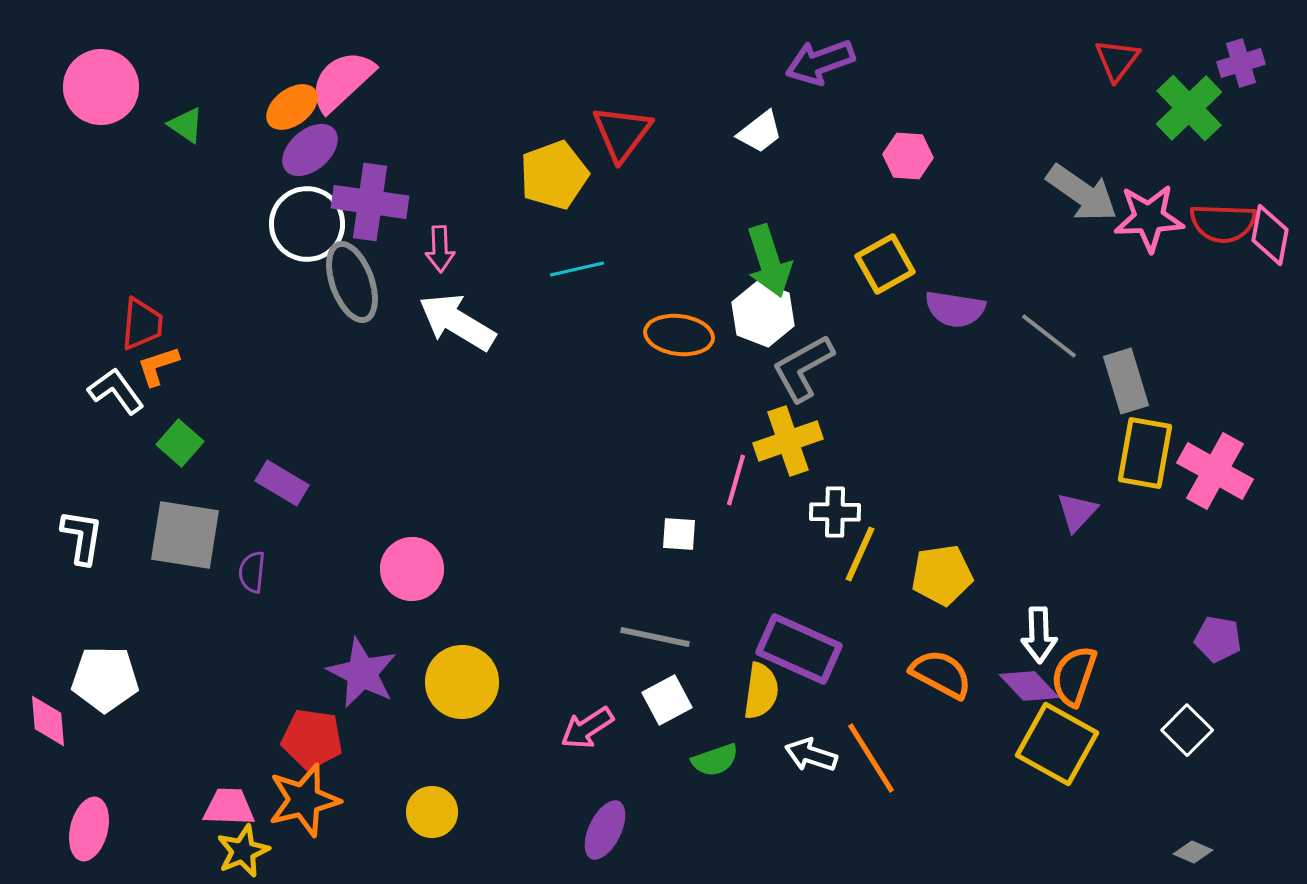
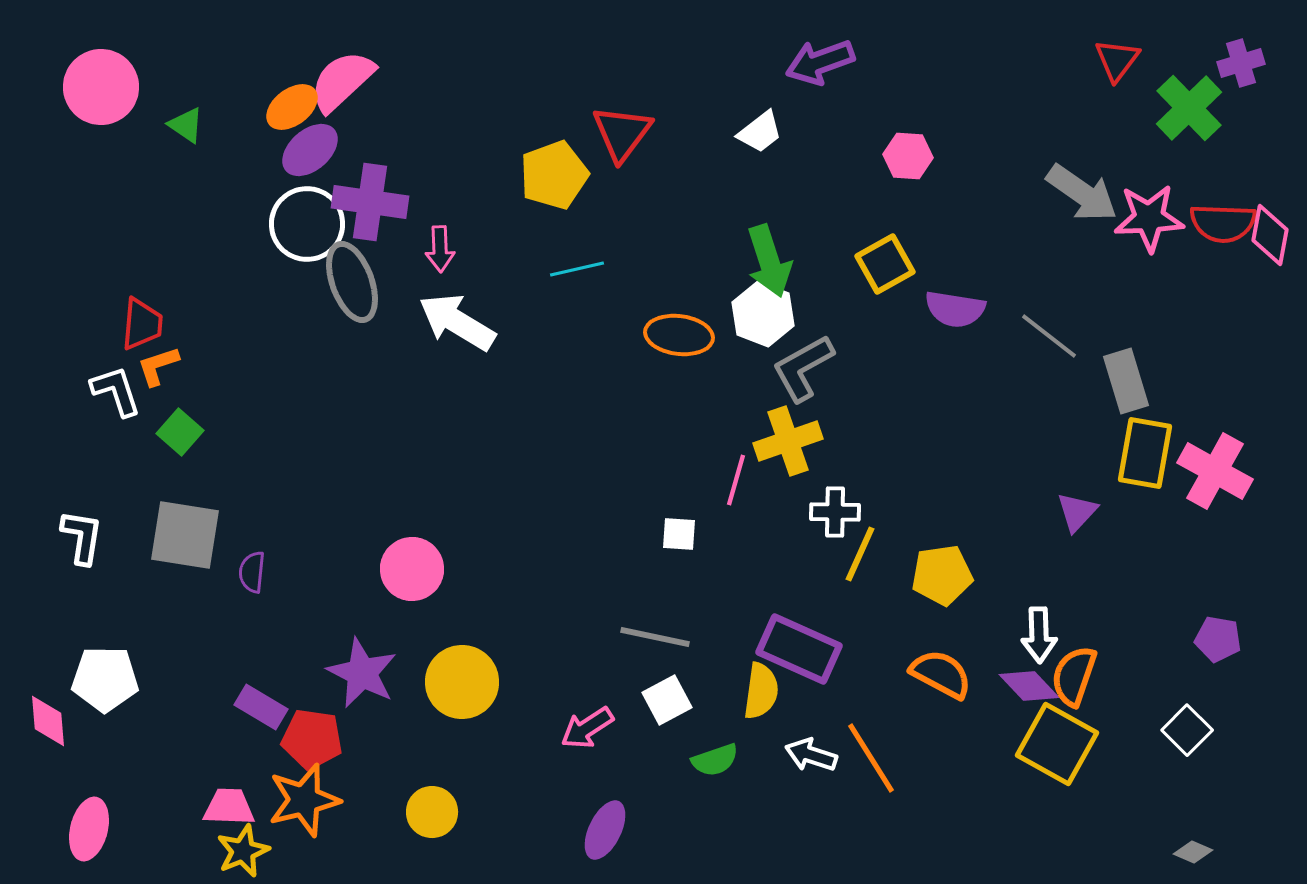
white L-shape at (116, 391): rotated 18 degrees clockwise
green square at (180, 443): moved 11 px up
purple rectangle at (282, 483): moved 21 px left, 224 px down
